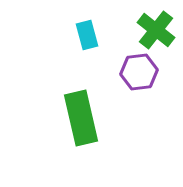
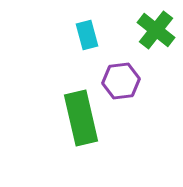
purple hexagon: moved 18 px left, 9 px down
